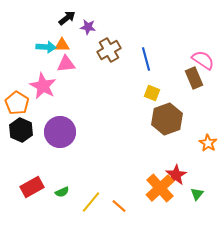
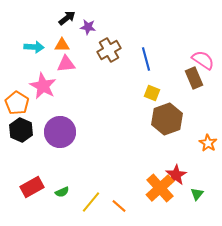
cyan arrow: moved 12 px left
